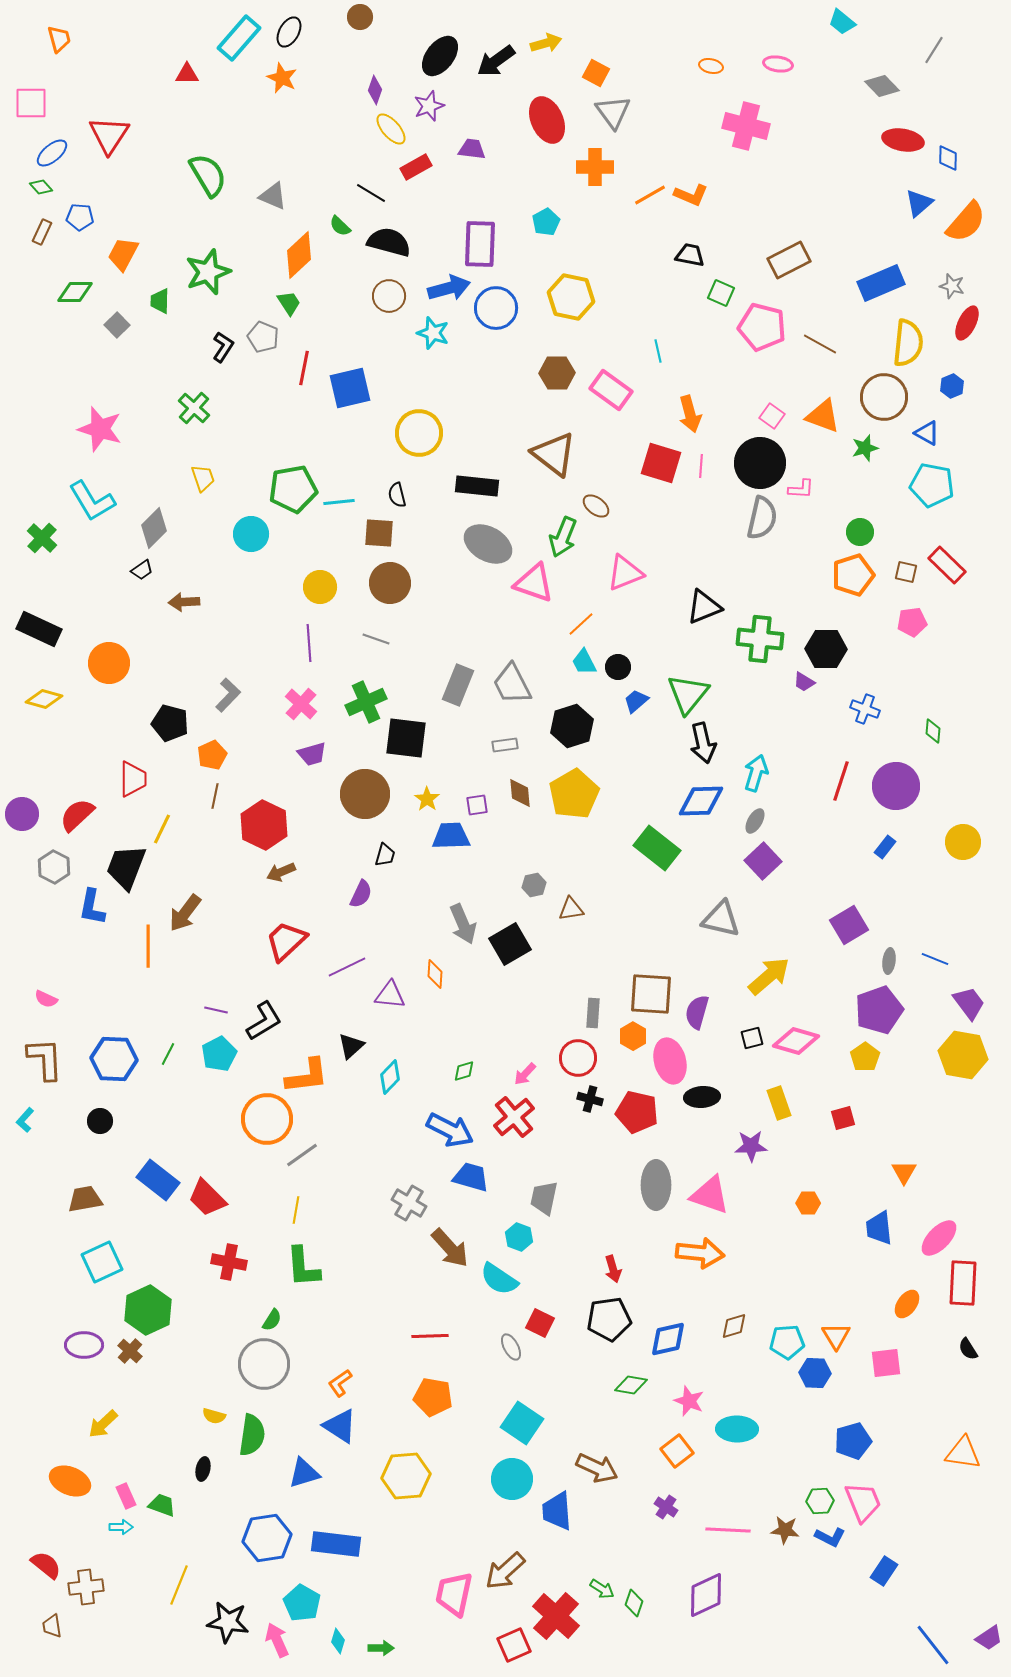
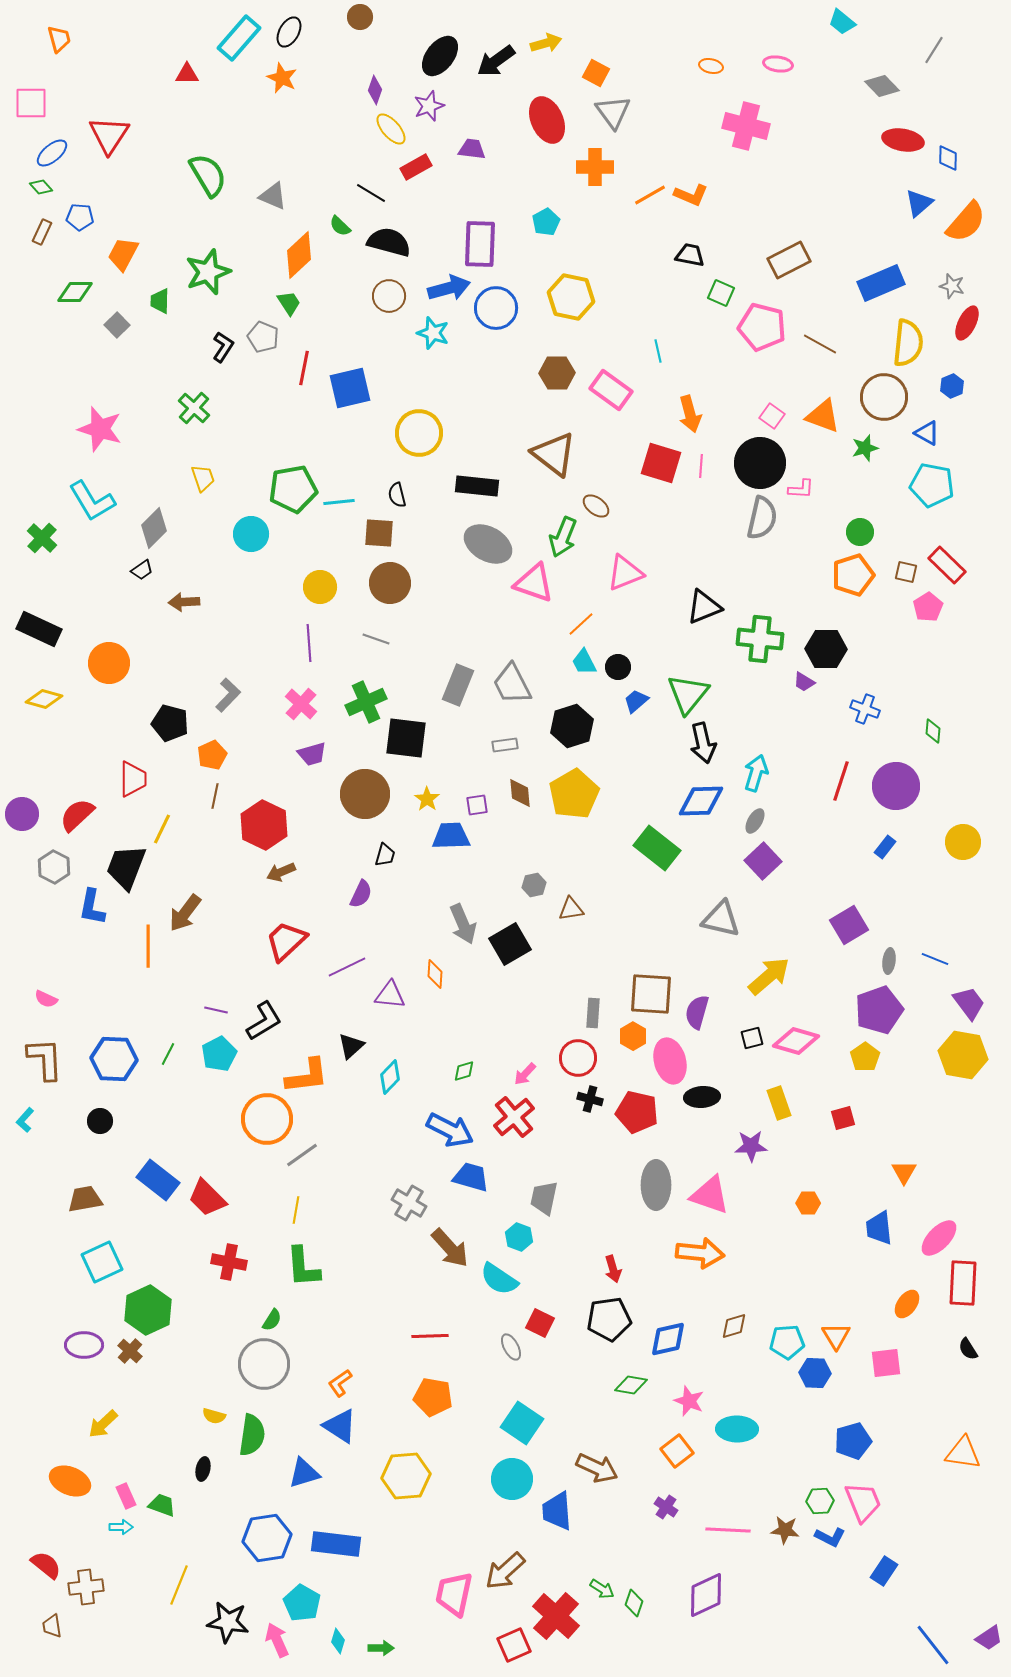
pink pentagon at (912, 622): moved 16 px right, 15 px up; rotated 24 degrees counterclockwise
